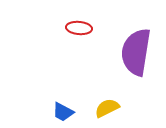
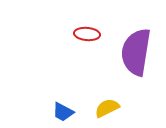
red ellipse: moved 8 px right, 6 px down
